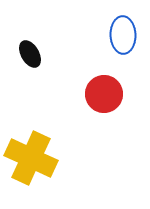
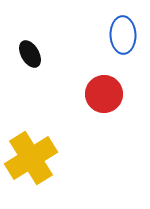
yellow cross: rotated 33 degrees clockwise
